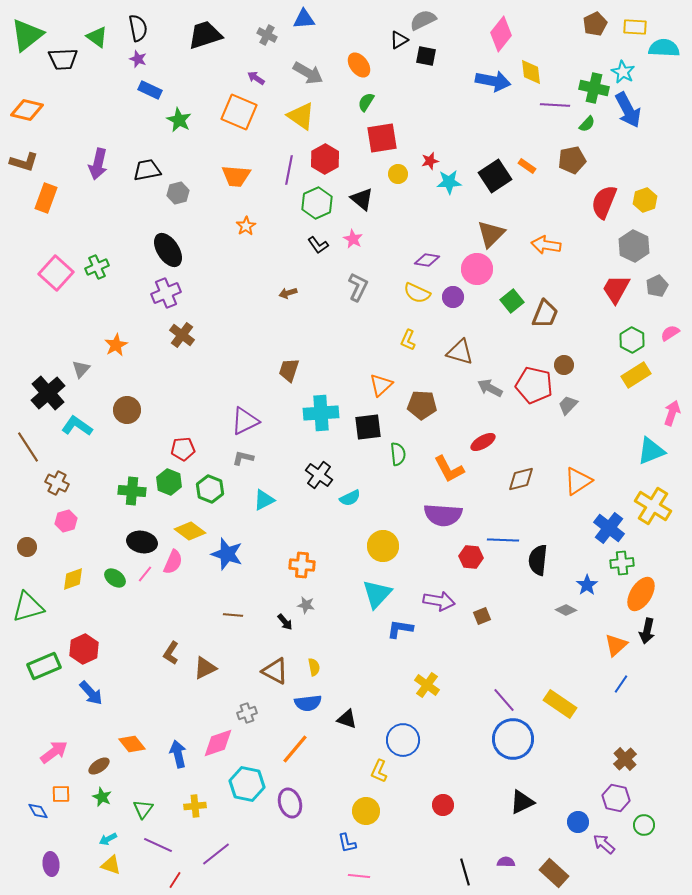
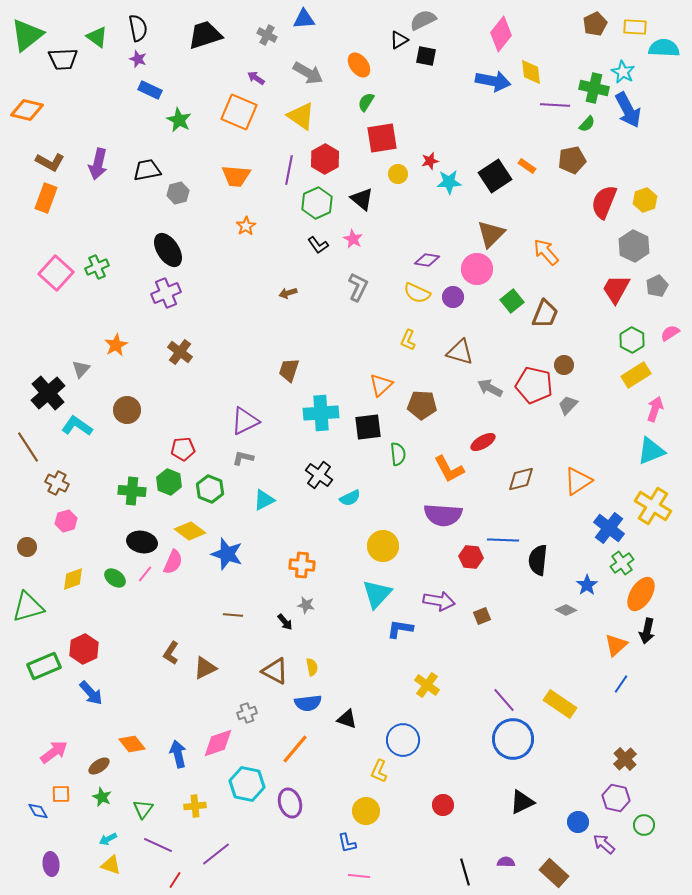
brown L-shape at (24, 162): moved 26 px right; rotated 12 degrees clockwise
orange arrow at (546, 245): moved 7 px down; rotated 40 degrees clockwise
brown cross at (182, 335): moved 2 px left, 17 px down
pink arrow at (672, 413): moved 17 px left, 4 px up
green cross at (622, 563): rotated 30 degrees counterclockwise
yellow semicircle at (314, 667): moved 2 px left
